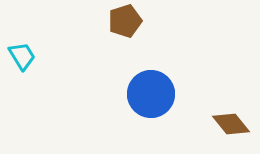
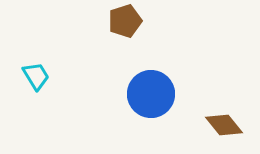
cyan trapezoid: moved 14 px right, 20 px down
brown diamond: moved 7 px left, 1 px down
